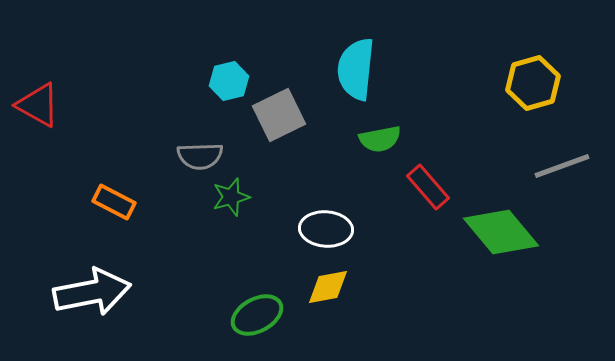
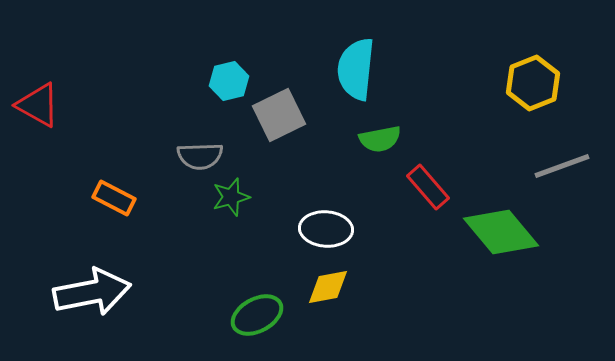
yellow hexagon: rotated 6 degrees counterclockwise
orange rectangle: moved 4 px up
